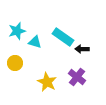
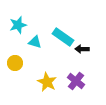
cyan star: moved 1 px right, 6 px up
purple cross: moved 1 px left, 4 px down
